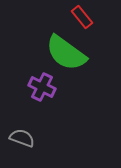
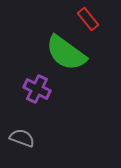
red rectangle: moved 6 px right, 2 px down
purple cross: moved 5 px left, 2 px down
